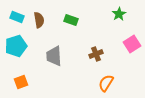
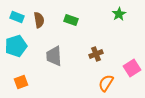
pink square: moved 24 px down
